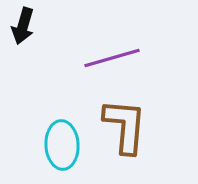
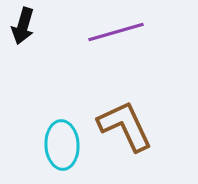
purple line: moved 4 px right, 26 px up
brown L-shape: rotated 30 degrees counterclockwise
